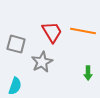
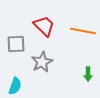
red trapezoid: moved 8 px left, 6 px up; rotated 15 degrees counterclockwise
gray square: rotated 18 degrees counterclockwise
green arrow: moved 1 px down
